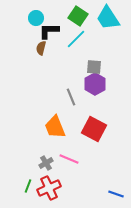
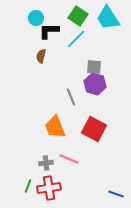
brown semicircle: moved 8 px down
purple hexagon: rotated 15 degrees counterclockwise
gray cross: rotated 24 degrees clockwise
red cross: rotated 15 degrees clockwise
